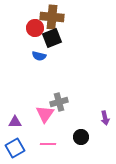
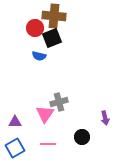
brown cross: moved 2 px right, 1 px up
black circle: moved 1 px right
